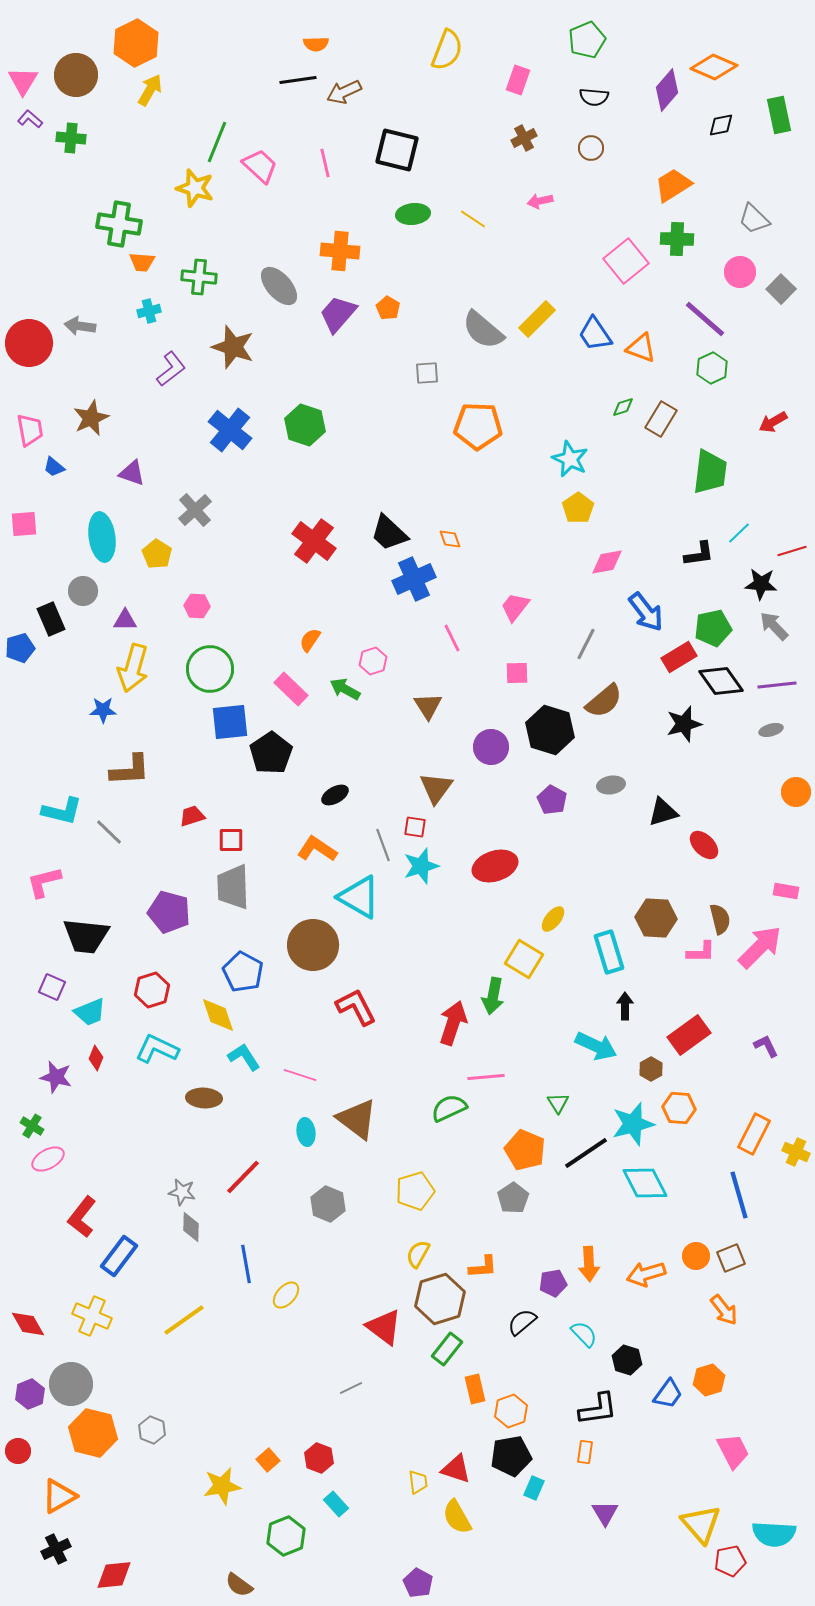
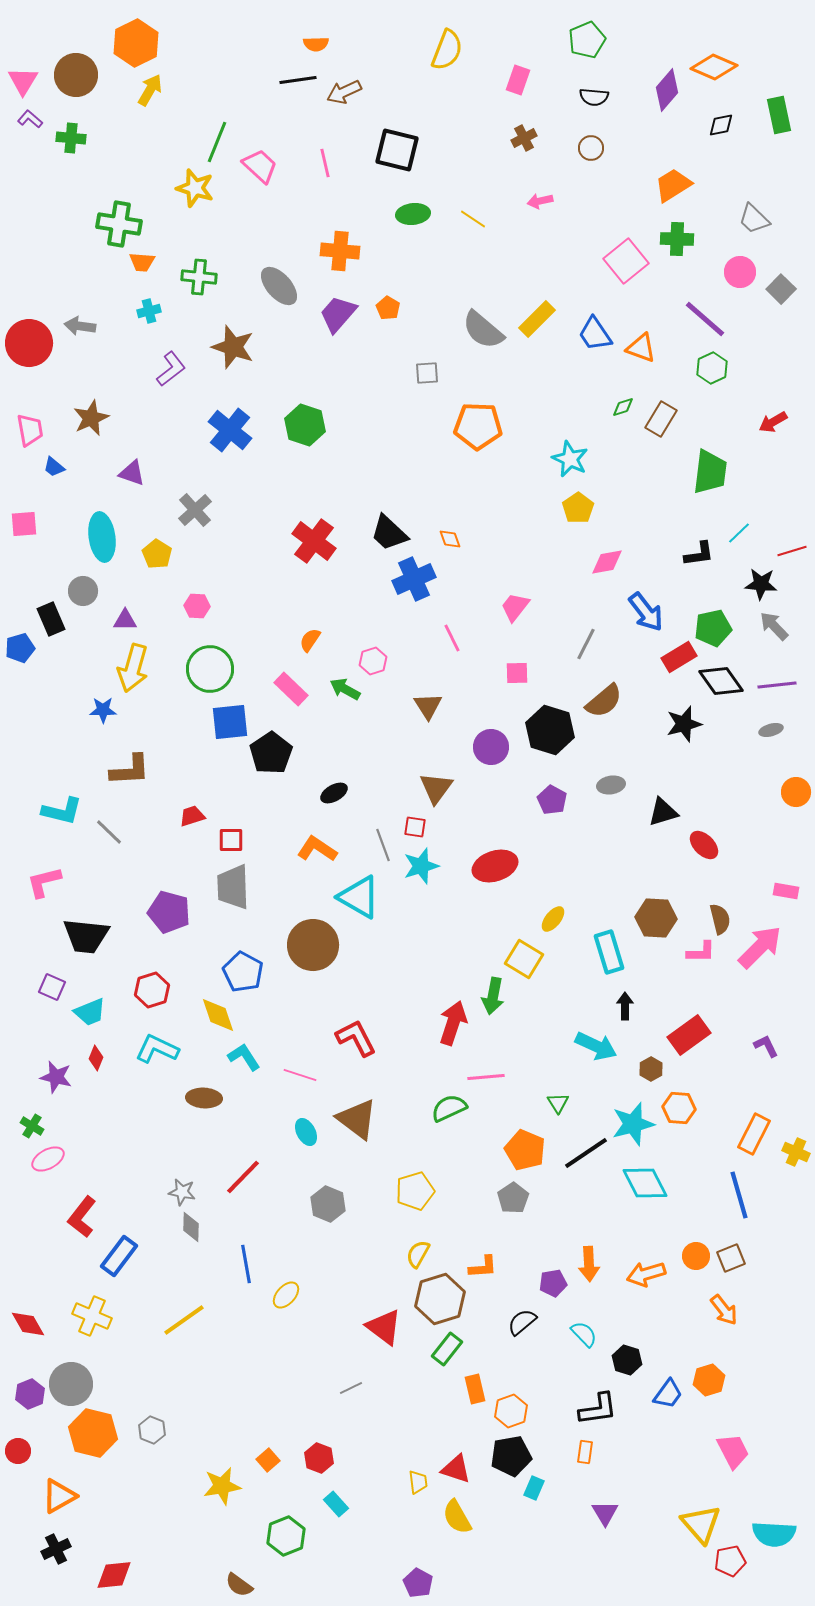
black ellipse at (335, 795): moved 1 px left, 2 px up
red L-shape at (356, 1007): moved 31 px down
cyan ellipse at (306, 1132): rotated 20 degrees counterclockwise
